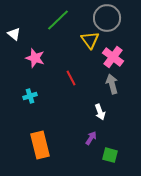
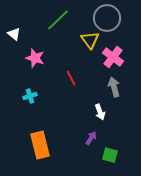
gray arrow: moved 2 px right, 3 px down
